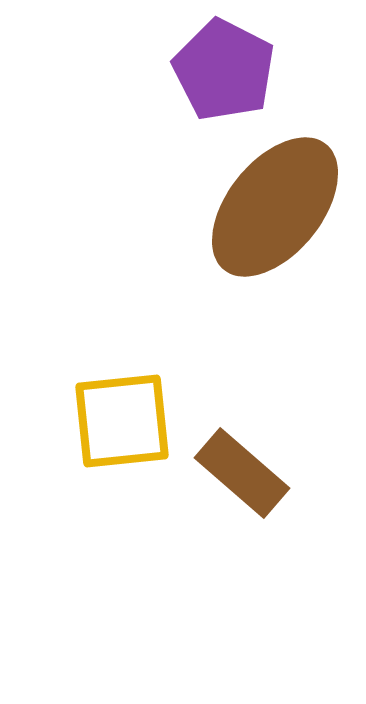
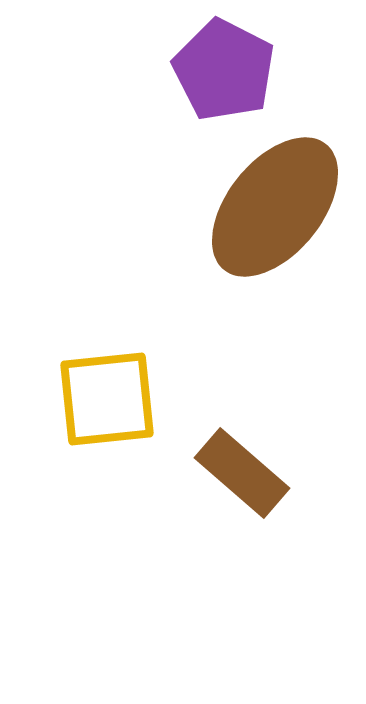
yellow square: moved 15 px left, 22 px up
